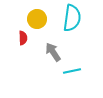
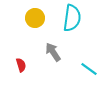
yellow circle: moved 2 px left, 1 px up
red semicircle: moved 2 px left, 27 px down; rotated 16 degrees counterclockwise
cyan line: moved 17 px right, 2 px up; rotated 48 degrees clockwise
